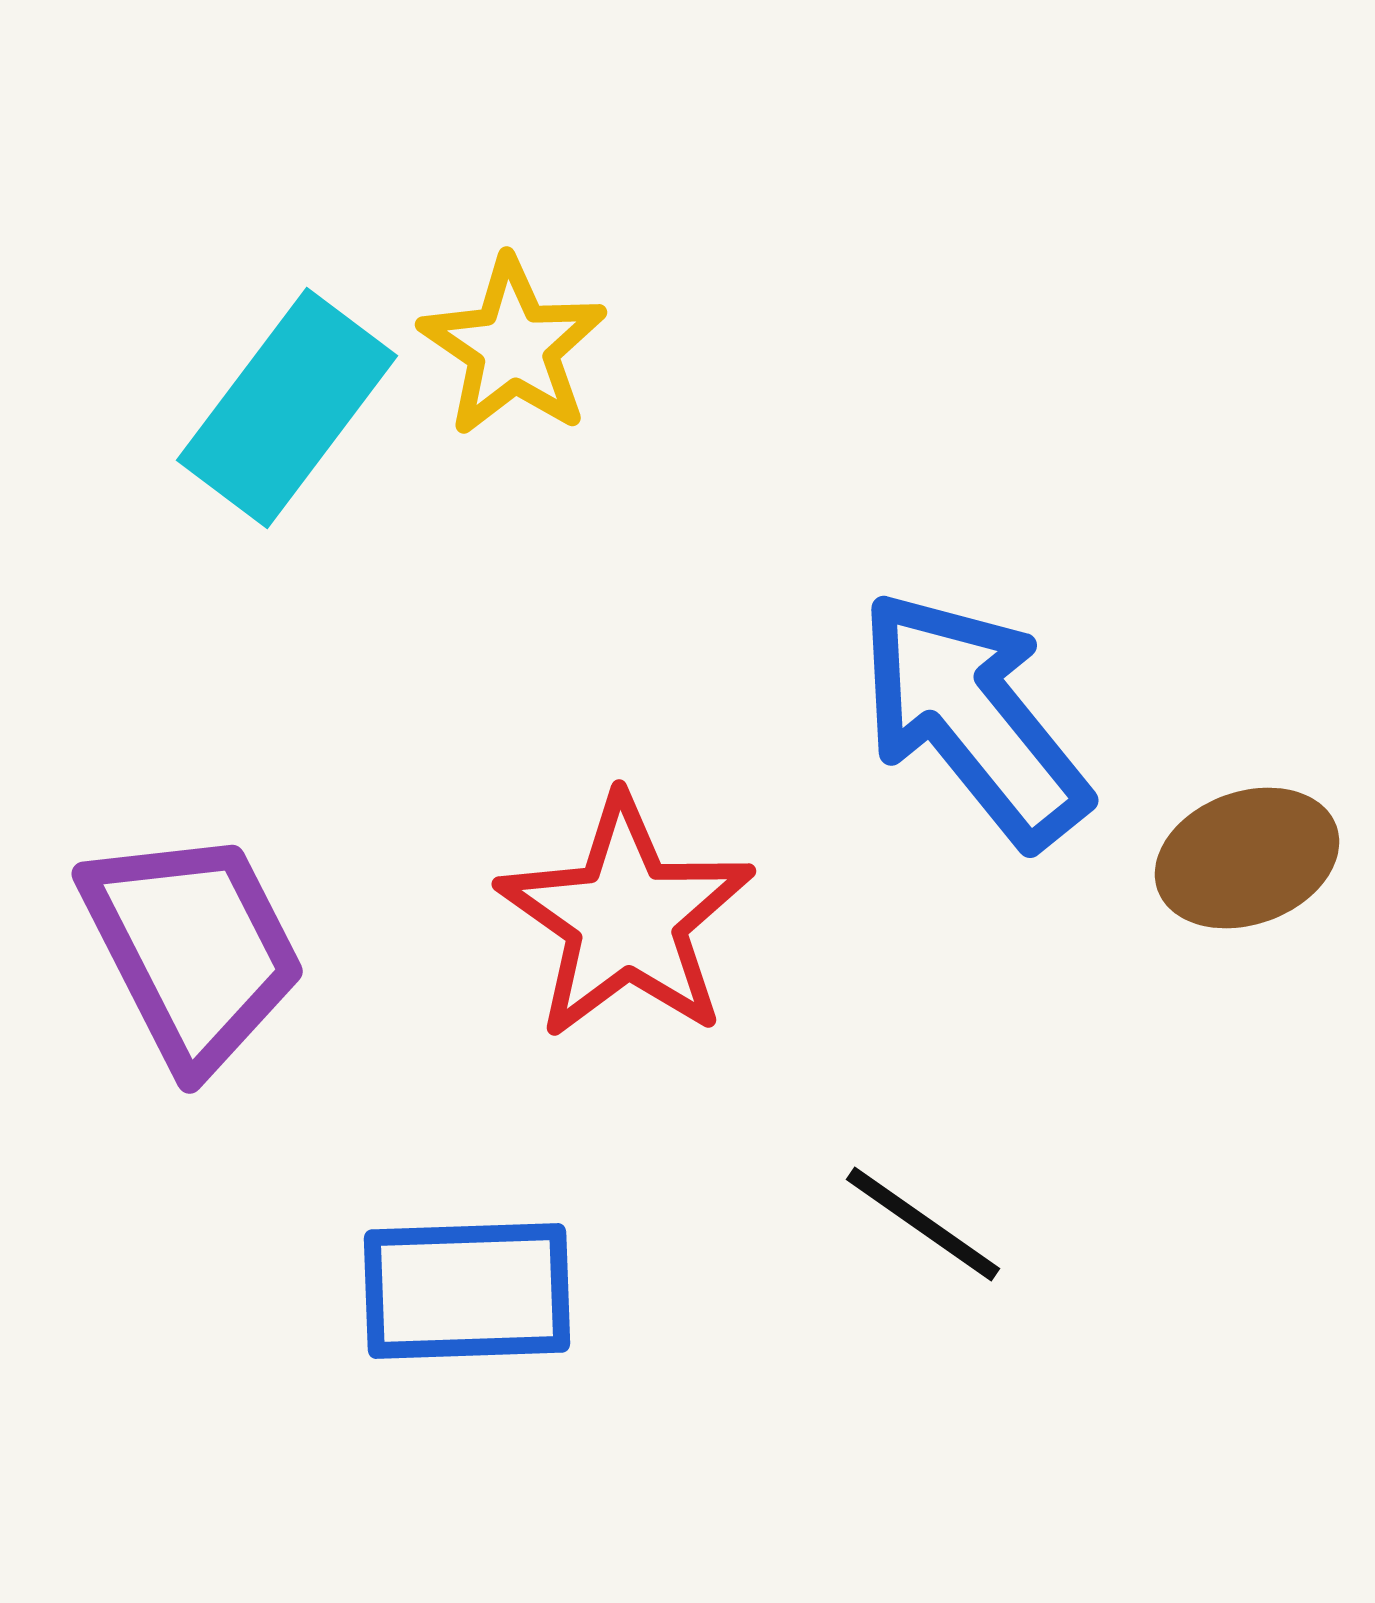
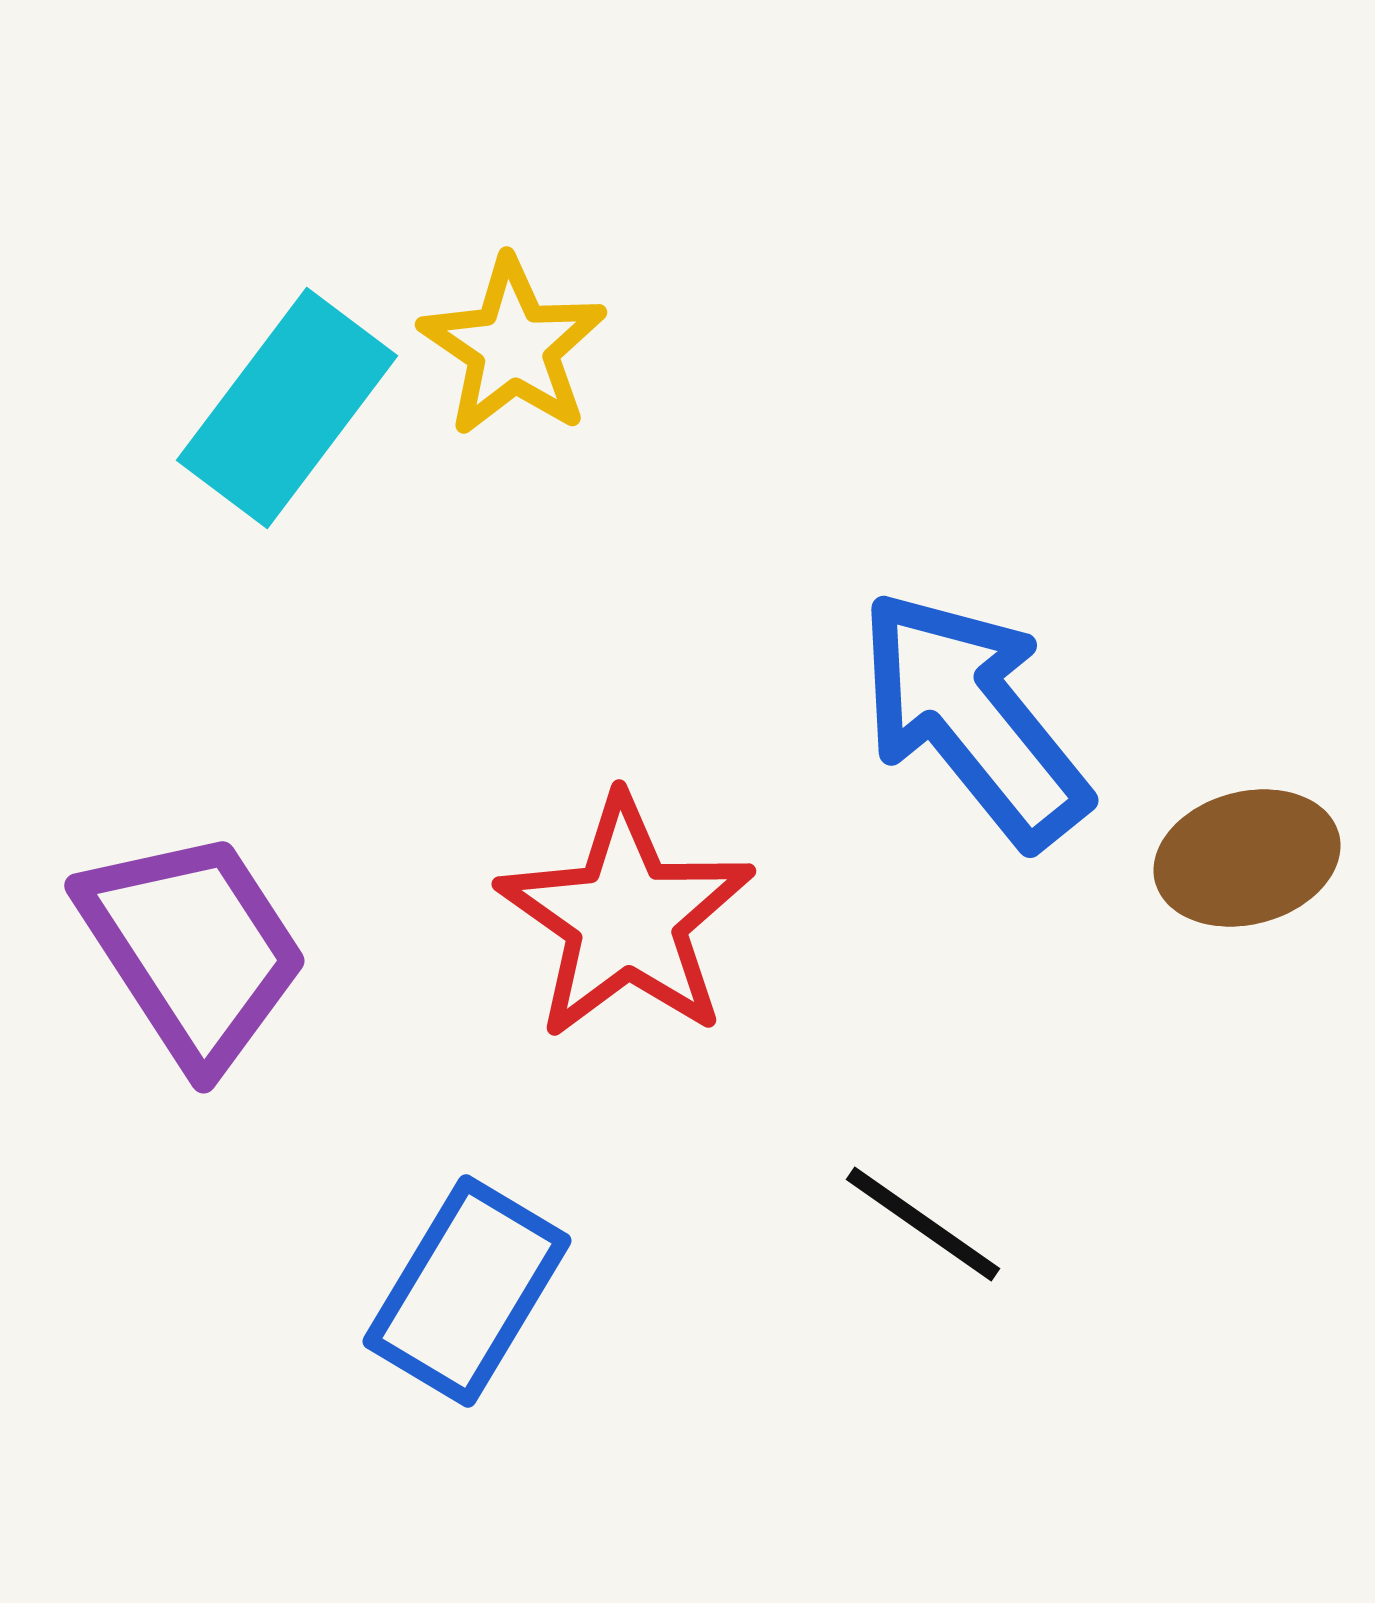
brown ellipse: rotated 5 degrees clockwise
purple trapezoid: rotated 6 degrees counterclockwise
blue rectangle: rotated 57 degrees counterclockwise
